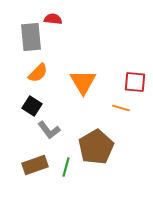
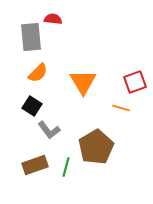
red square: rotated 25 degrees counterclockwise
